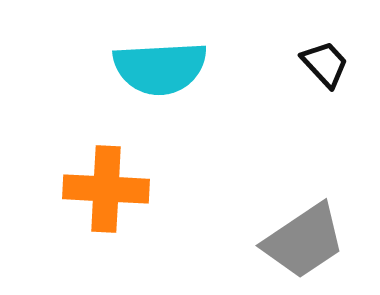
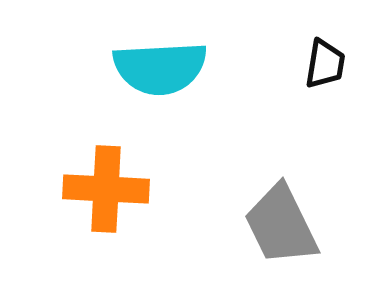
black trapezoid: rotated 52 degrees clockwise
gray trapezoid: moved 23 px left, 16 px up; rotated 98 degrees clockwise
